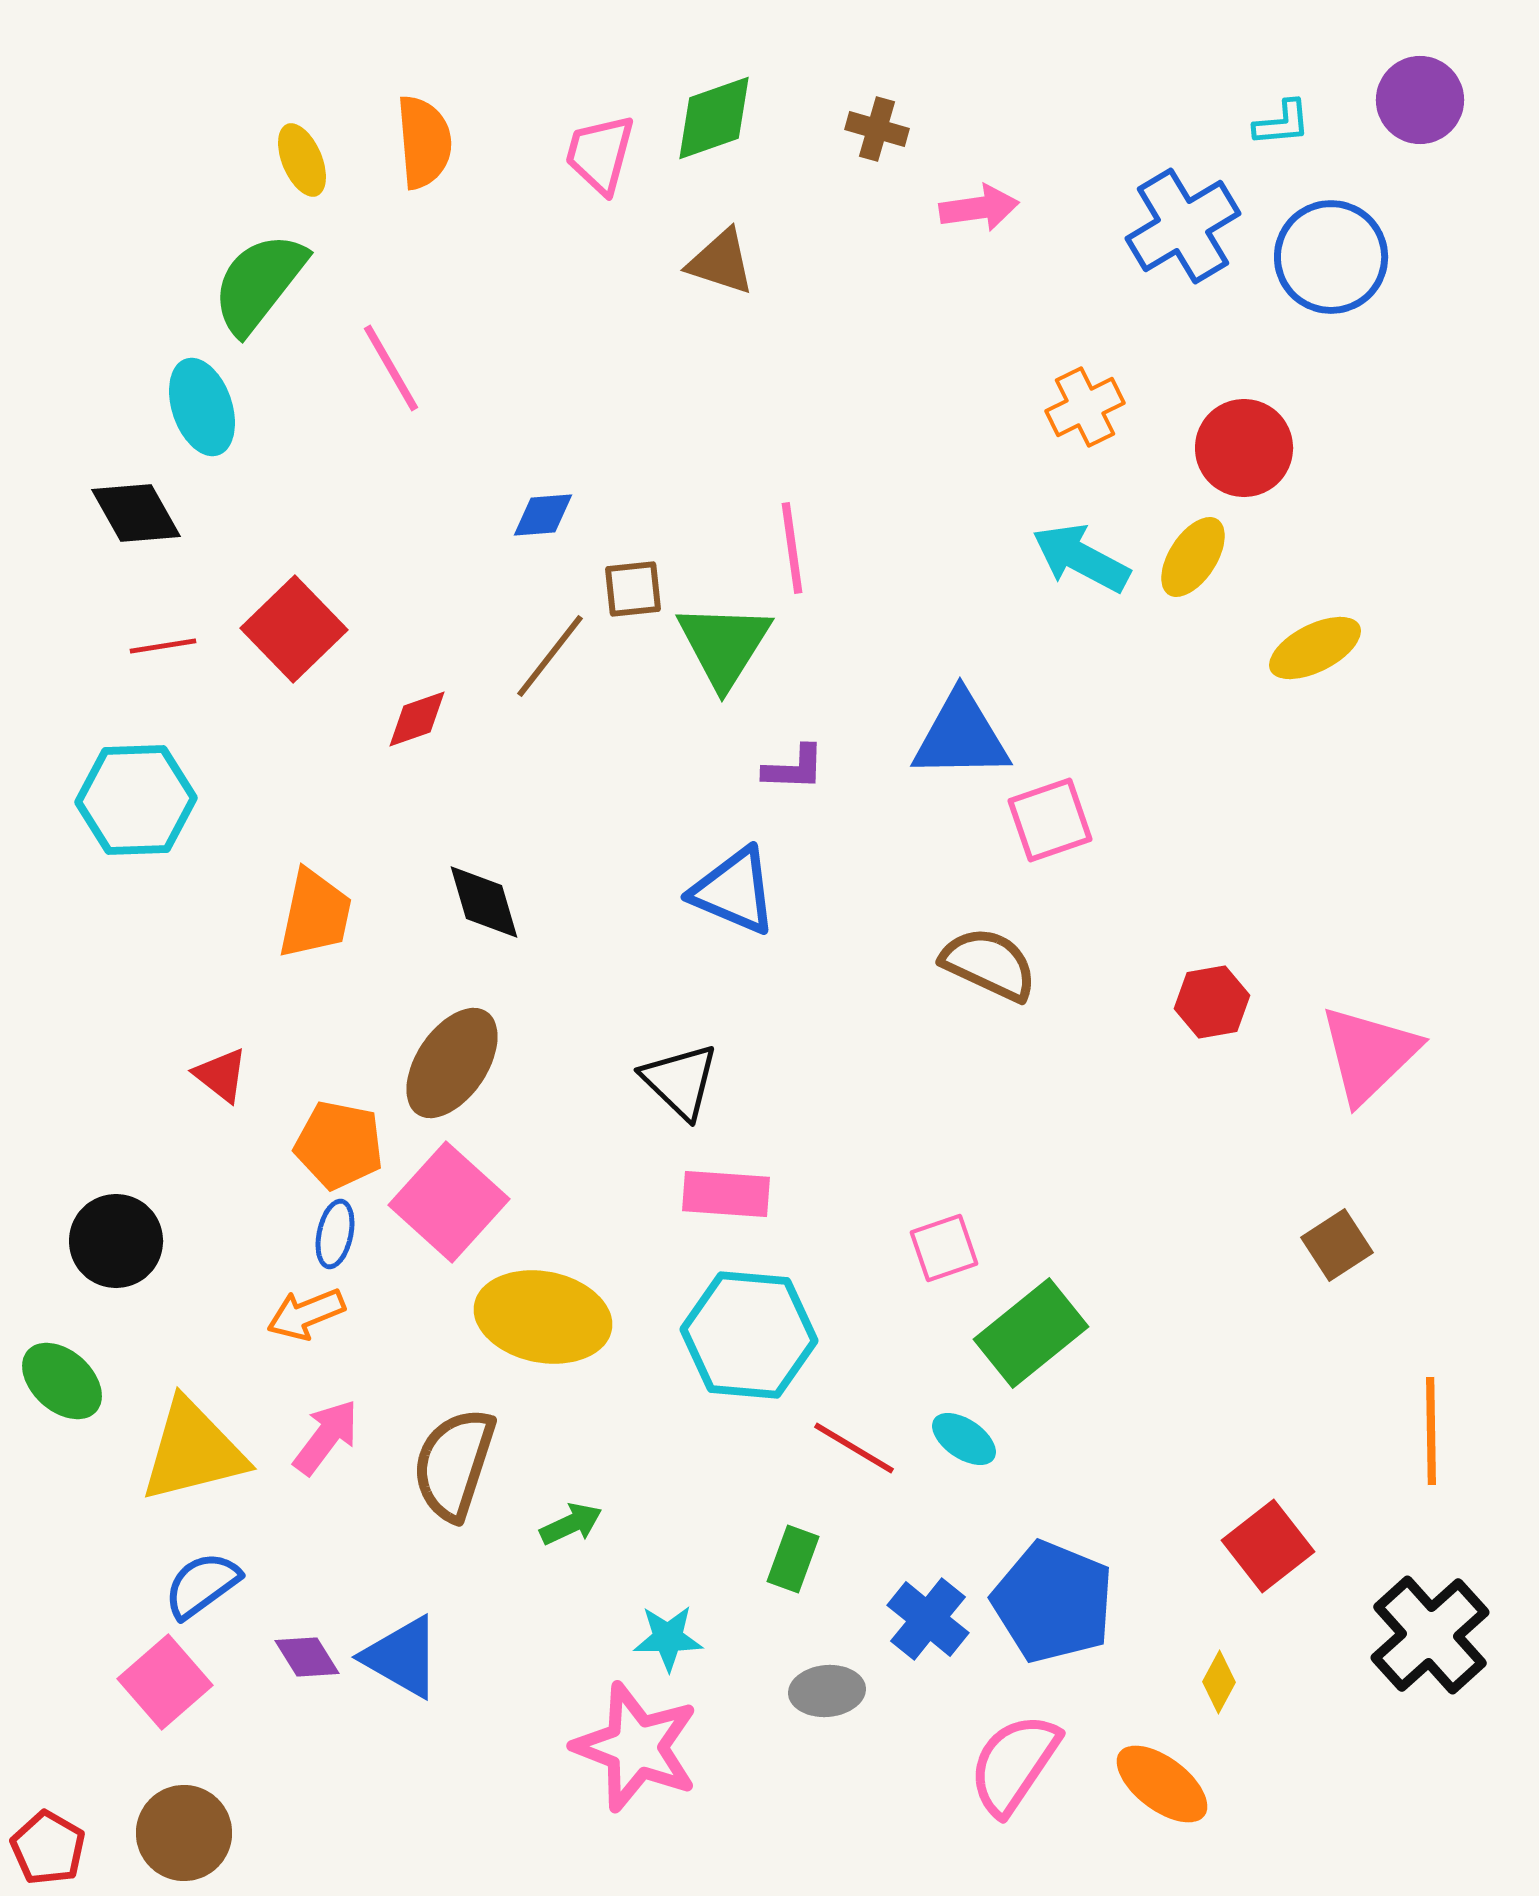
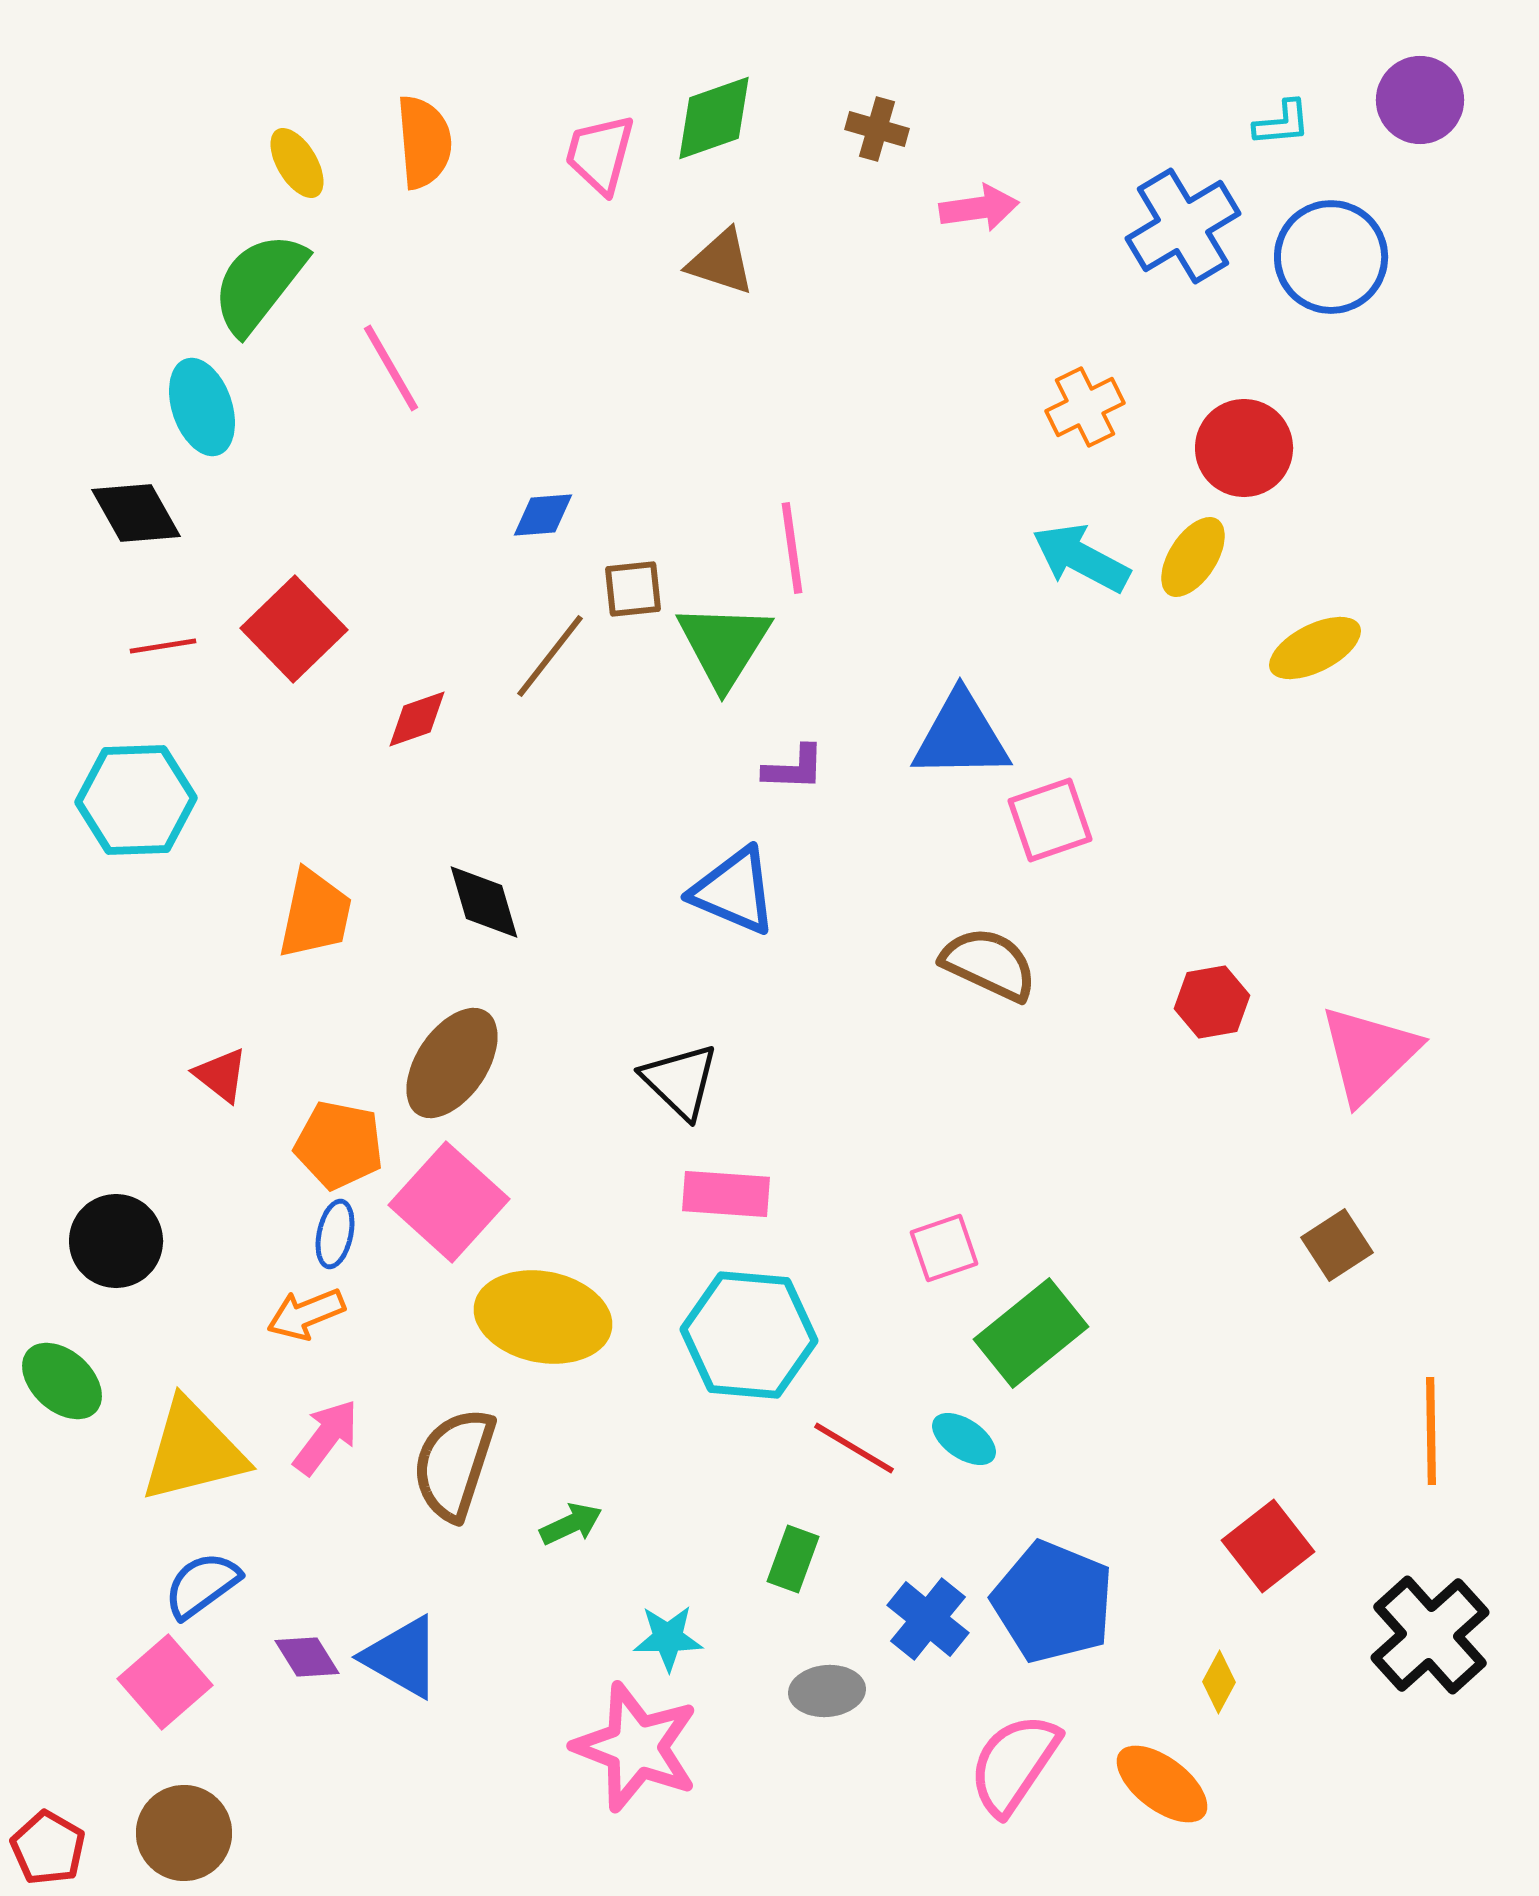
yellow ellipse at (302, 160): moved 5 px left, 3 px down; rotated 8 degrees counterclockwise
